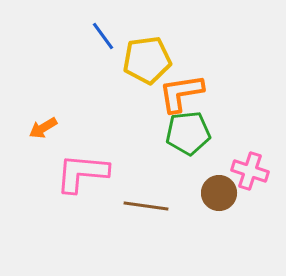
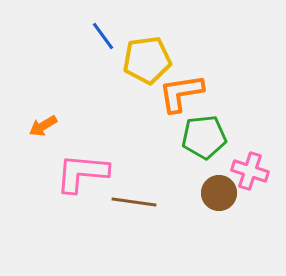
orange arrow: moved 2 px up
green pentagon: moved 16 px right, 4 px down
brown line: moved 12 px left, 4 px up
